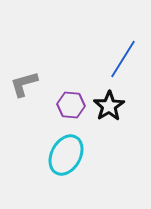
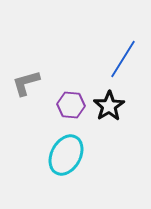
gray L-shape: moved 2 px right, 1 px up
